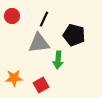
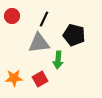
red square: moved 1 px left, 6 px up
